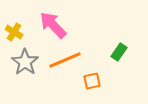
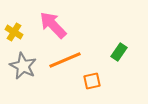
gray star: moved 2 px left, 4 px down; rotated 8 degrees counterclockwise
